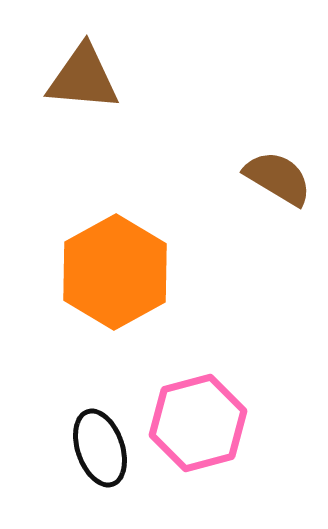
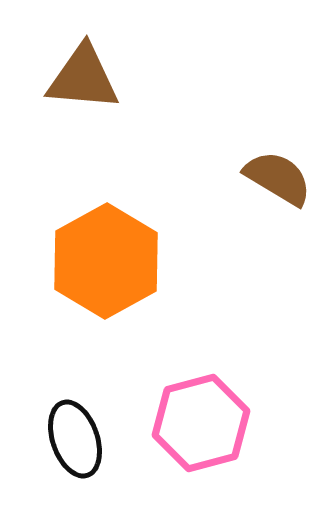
orange hexagon: moved 9 px left, 11 px up
pink hexagon: moved 3 px right
black ellipse: moved 25 px left, 9 px up
